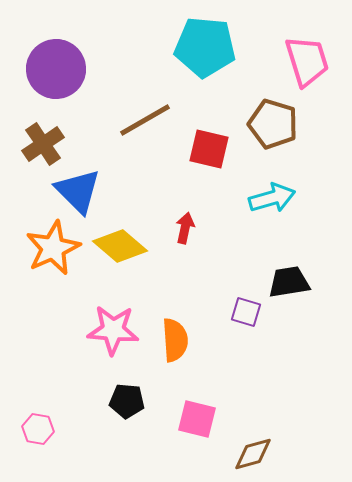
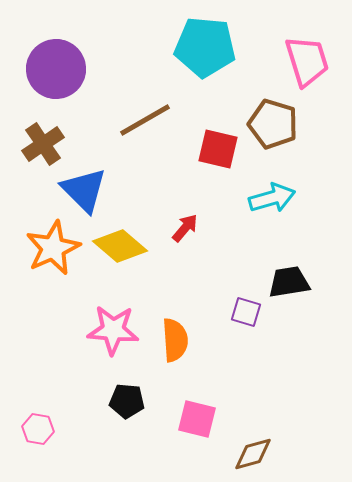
red square: moved 9 px right
blue triangle: moved 6 px right, 1 px up
red arrow: rotated 28 degrees clockwise
